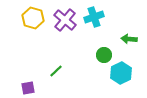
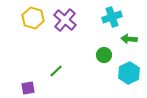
cyan cross: moved 18 px right
cyan hexagon: moved 8 px right
